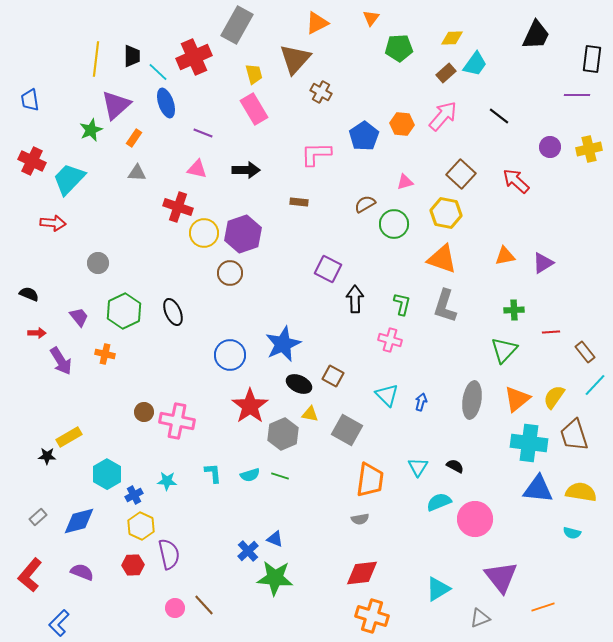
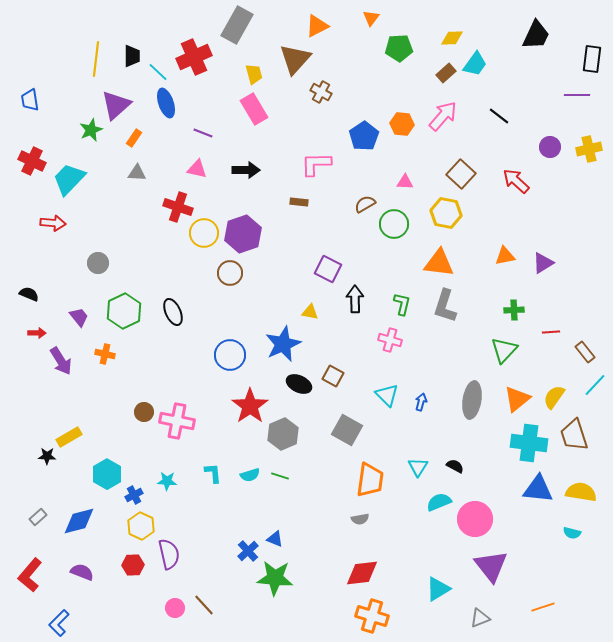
orange triangle at (317, 23): moved 3 px down
pink L-shape at (316, 154): moved 10 px down
pink triangle at (405, 182): rotated 18 degrees clockwise
orange triangle at (442, 259): moved 3 px left, 4 px down; rotated 12 degrees counterclockwise
yellow triangle at (310, 414): moved 102 px up
purple triangle at (501, 577): moved 10 px left, 11 px up
